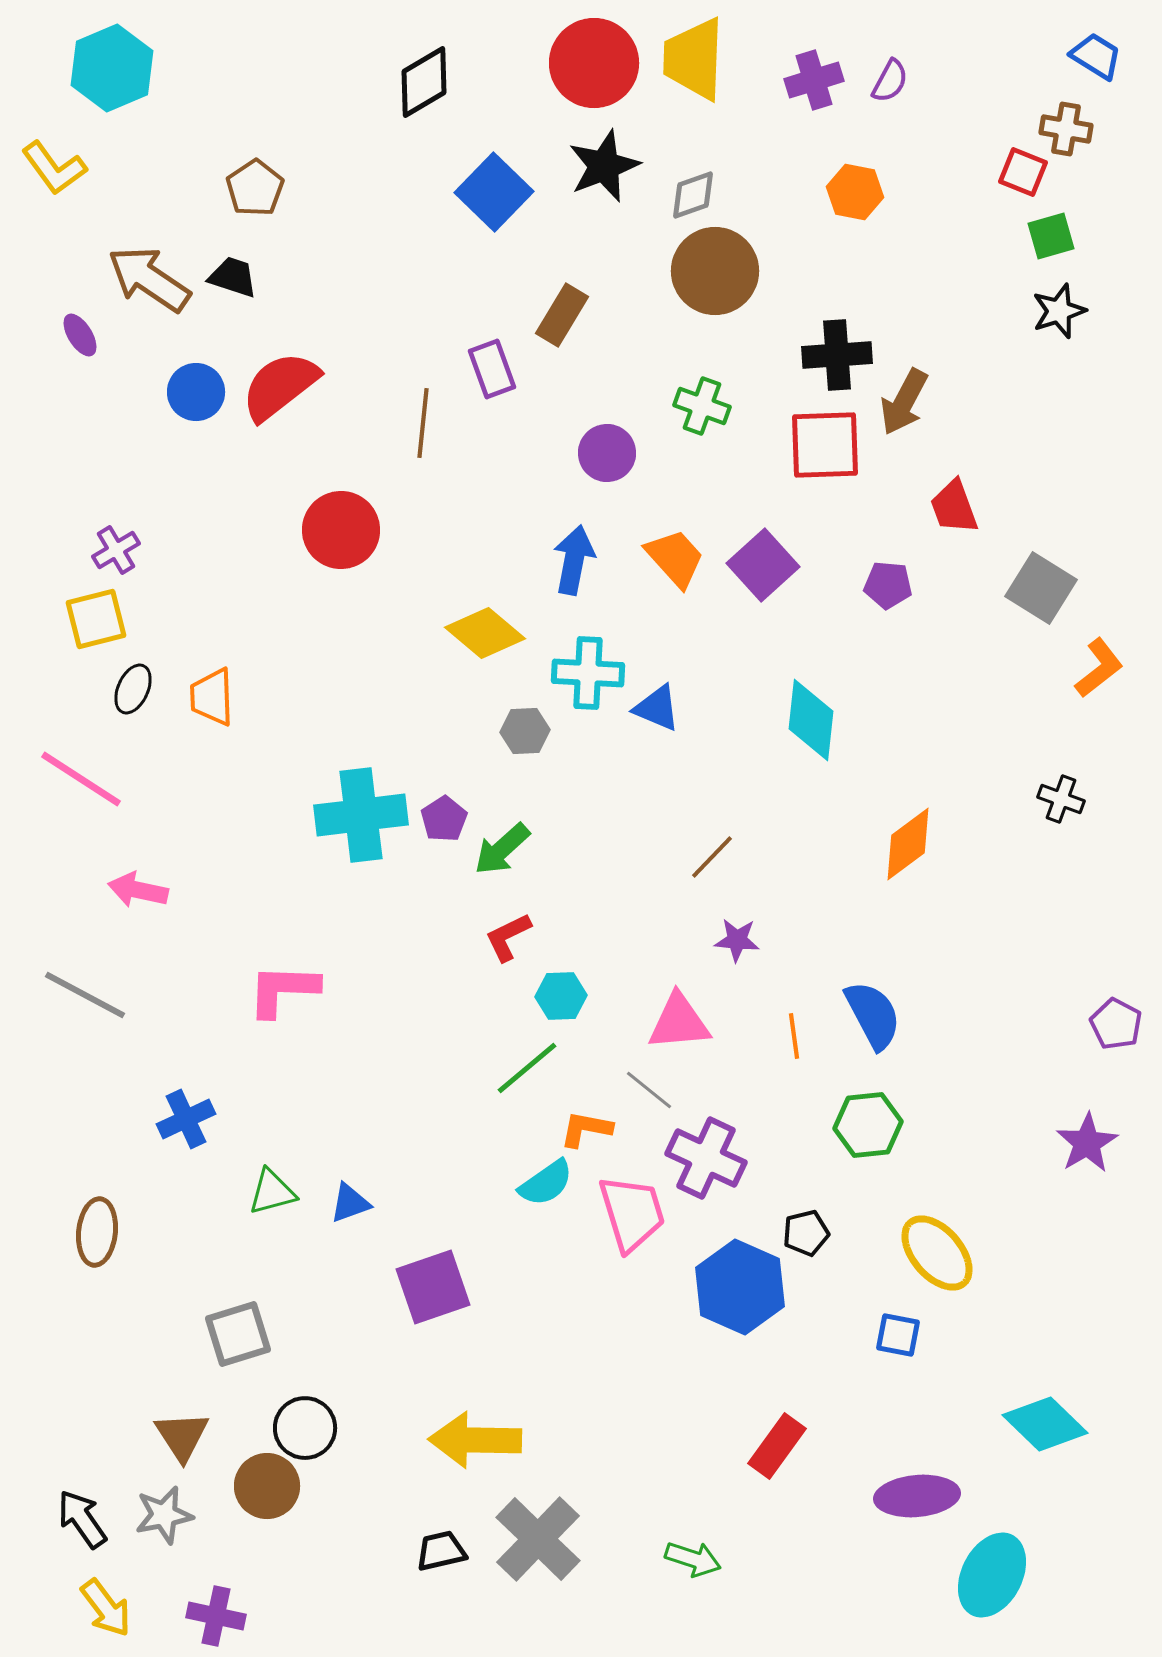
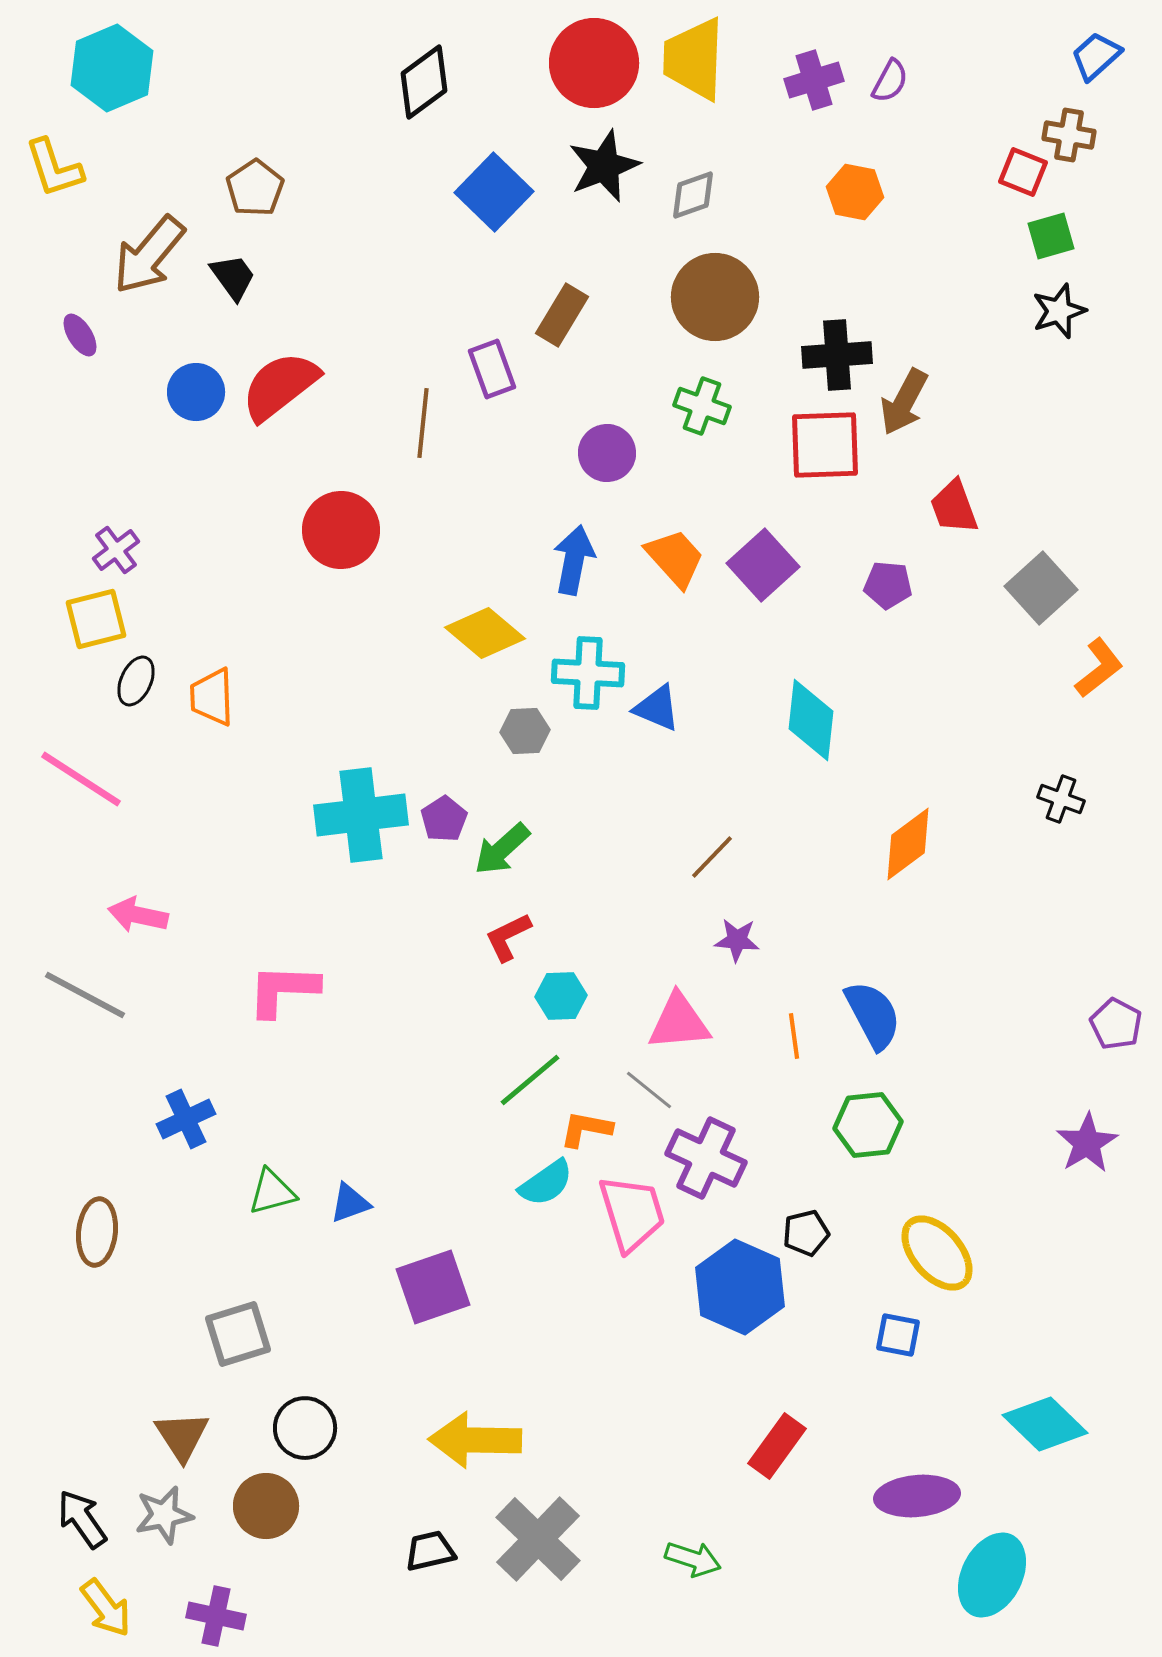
blue trapezoid at (1096, 56): rotated 74 degrees counterclockwise
black diamond at (424, 82): rotated 6 degrees counterclockwise
brown cross at (1066, 129): moved 3 px right, 6 px down
yellow L-shape at (54, 168): rotated 18 degrees clockwise
brown circle at (715, 271): moved 26 px down
black trapezoid at (233, 277): rotated 36 degrees clockwise
brown arrow at (149, 279): moved 24 px up; rotated 84 degrees counterclockwise
purple cross at (116, 550): rotated 6 degrees counterclockwise
gray square at (1041, 588): rotated 16 degrees clockwise
black ellipse at (133, 689): moved 3 px right, 8 px up
pink arrow at (138, 890): moved 25 px down
green line at (527, 1068): moved 3 px right, 12 px down
brown circle at (267, 1486): moved 1 px left, 20 px down
black trapezoid at (441, 1551): moved 11 px left
